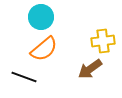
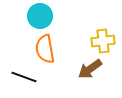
cyan circle: moved 1 px left, 1 px up
orange semicircle: moved 1 px right; rotated 120 degrees clockwise
